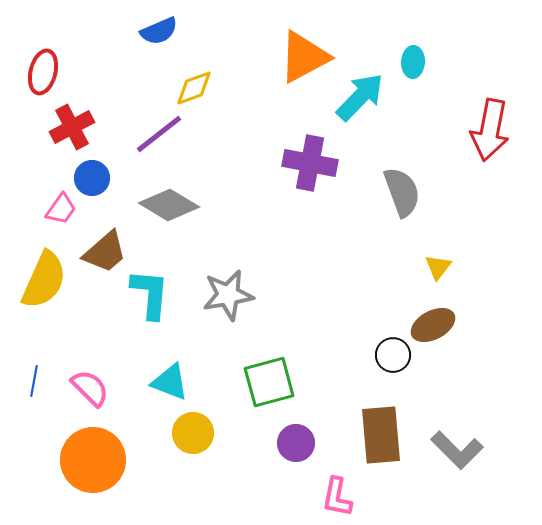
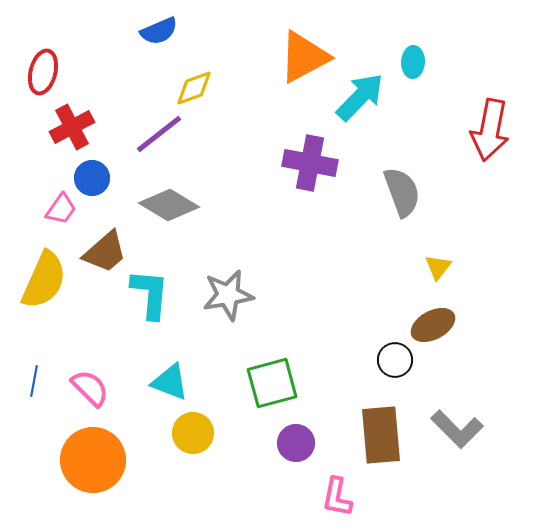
black circle: moved 2 px right, 5 px down
green square: moved 3 px right, 1 px down
gray L-shape: moved 21 px up
